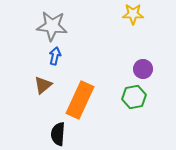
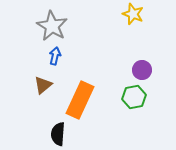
yellow star: rotated 20 degrees clockwise
gray star: rotated 24 degrees clockwise
purple circle: moved 1 px left, 1 px down
